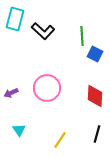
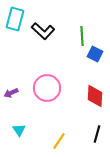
yellow line: moved 1 px left, 1 px down
